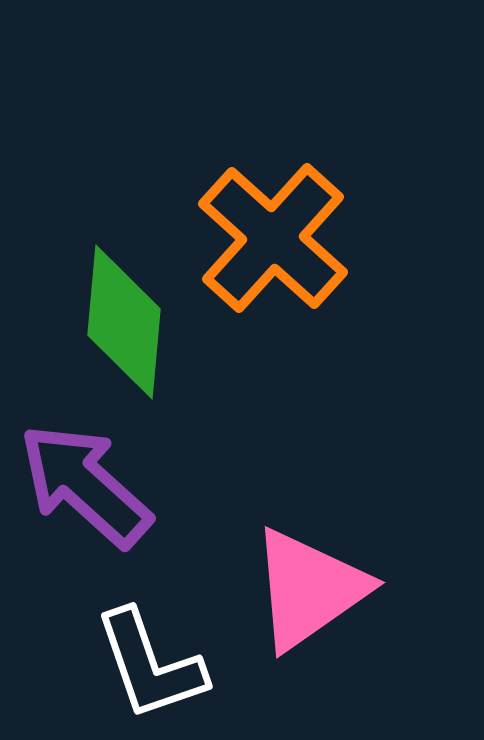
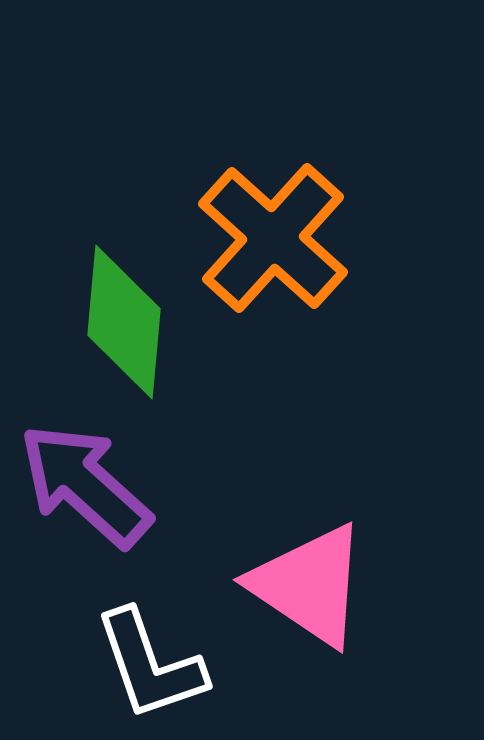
pink triangle: moved 4 px up; rotated 51 degrees counterclockwise
